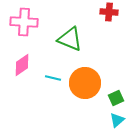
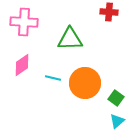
green triangle: rotated 24 degrees counterclockwise
green square: rotated 28 degrees counterclockwise
cyan triangle: moved 1 px down
